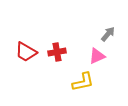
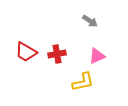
gray arrow: moved 18 px left, 13 px up; rotated 84 degrees clockwise
red cross: moved 2 px down
